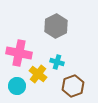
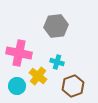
gray hexagon: rotated 20 degrees clockwise
yellow cross: moved 2 px down
